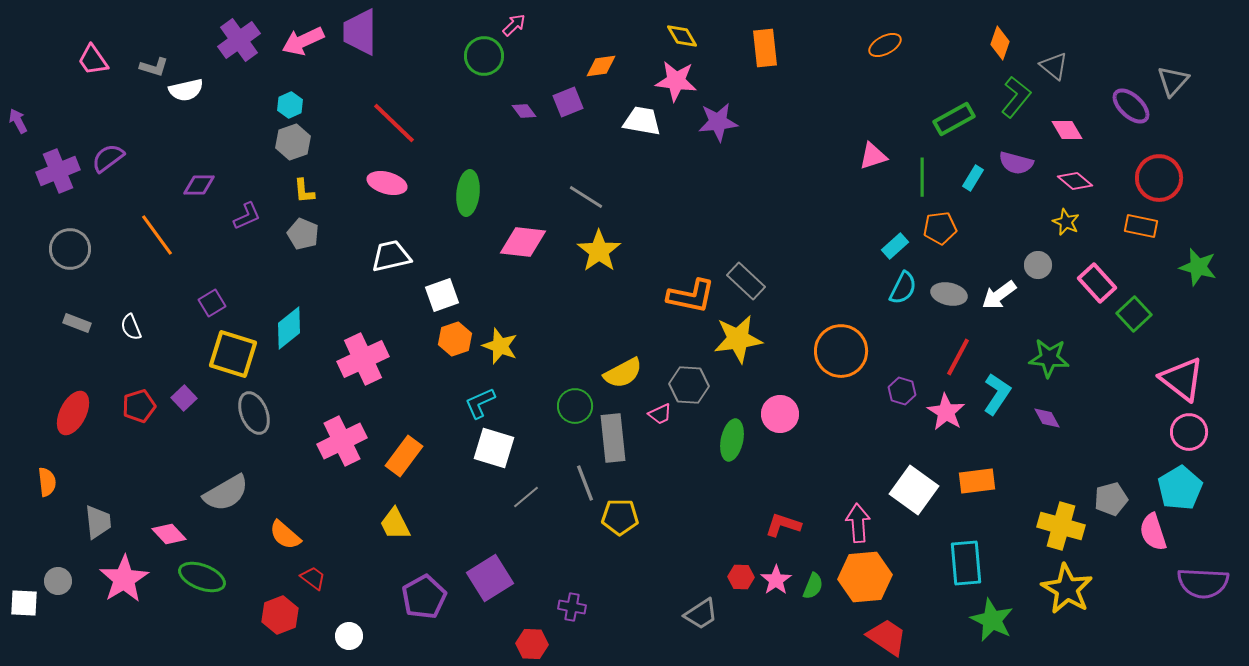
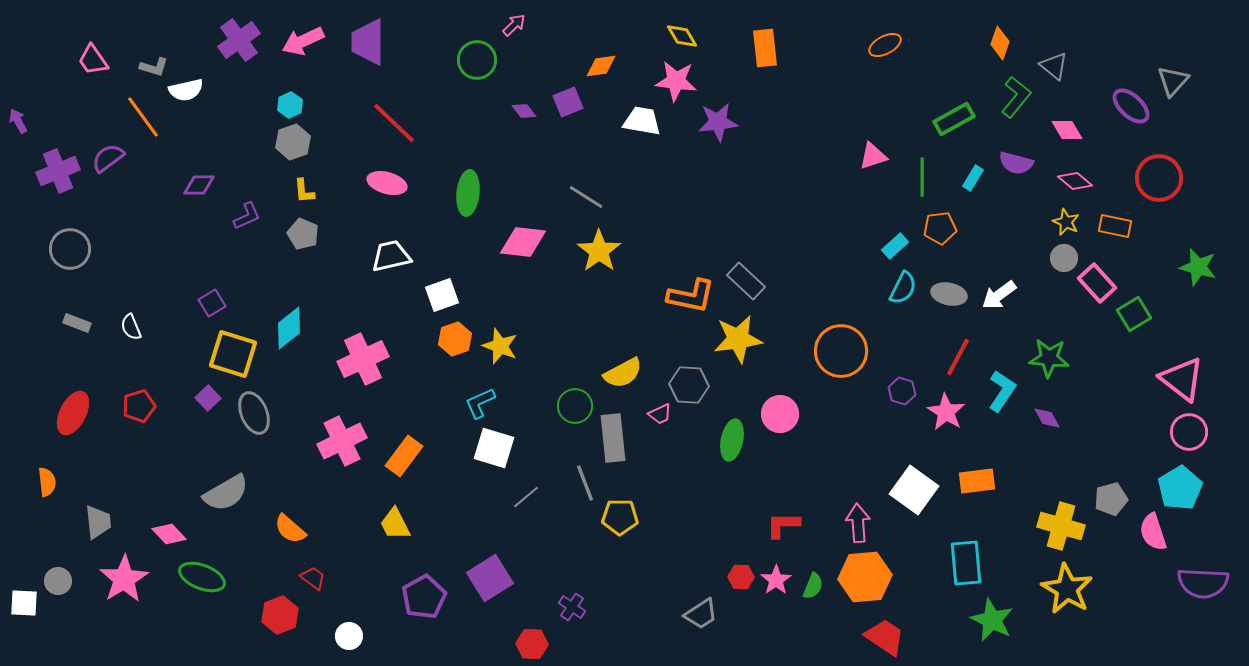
purple trapezoid at (360, 32): moved 8 px right, 10 px down
green circle at (484, 56): moved 7 px left, 4 px down
orange rectangle at (1141, 226): moved 26 px left
orange line at (157, 235): moved 14 px left, 118 px up
gray circle at (1038, 265): moved 26 px right, 7 px up
green square at (1134, 314): rotated 12 degrees clockwise
cyan L-shape at (997, 394): moved 5 px right, 3 px up
purple square at (184, 398): moved 24 px right
red L-shape at (783, 525): rotated 18 degrees counterclockwise
orange semicircle at (285, 535): moved 5 px right, 6 px up
purple cross at (572, 607): rotated 24 degrees clockwise
red trapezoid at (887, 637): moved 2 px left
